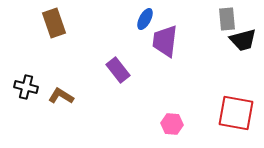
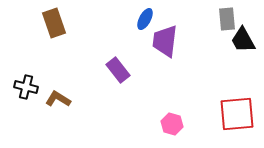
black trapezoid: rotated 76 degrees clockwise
brown L-shape: moved 3 px left, 3 px down
red square: moved 1 px right, 1 px down; rotated 15 degrees counterclockwise
pink hexagon: rotated 10 degrees clockwise
